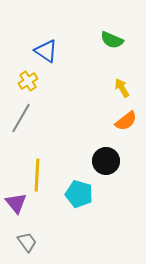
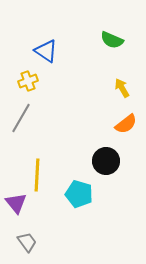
yellow cross: rotated 12 degrees clockwise
orange semicircle: moved 3 px down
